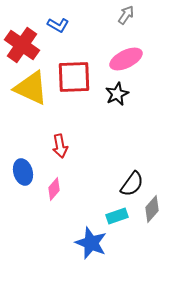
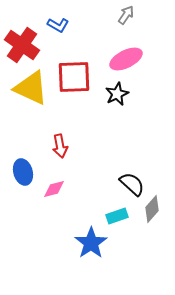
black semicircle: rotated 84 degrees counterclockwise
pink diamond: rotated 35 degrees clockwise
blue star: rotated 16 degrees clockwise
